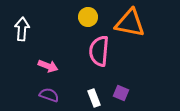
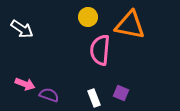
orange triangle: moved 2 px down
white arrow: rotated 120 degrees clockwise
pink semicircle: moved 1 px right, 1 px up
pink arrow: moved 23 px left, 18 px down
